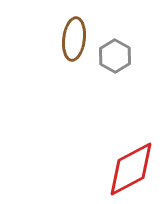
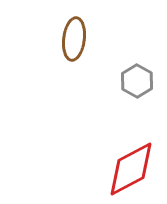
gray hexagon: moved 22 px right, 25 px down
